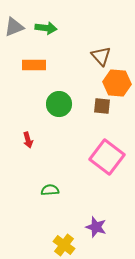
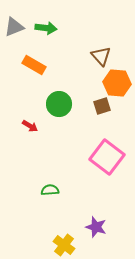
orange rectangle: rotated 30 degrees clockwise
brown square: rotated 24 degrees counterclockwise
red arrow: moved 2 px right, 14 px up; rotated 42 degrees counterclockwise
